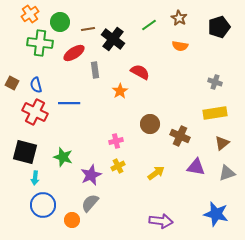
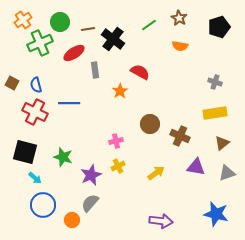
orange cross: moved 7 px left, 6 px down
green cross: rotated 30 degrees counterclockwise
cyan arrow: rotated 56 degrees counterclockwise
